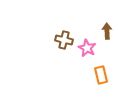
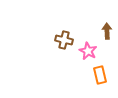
pink star: moved 1 px right, 3 px down
orange rectangle: moved 1 px left
